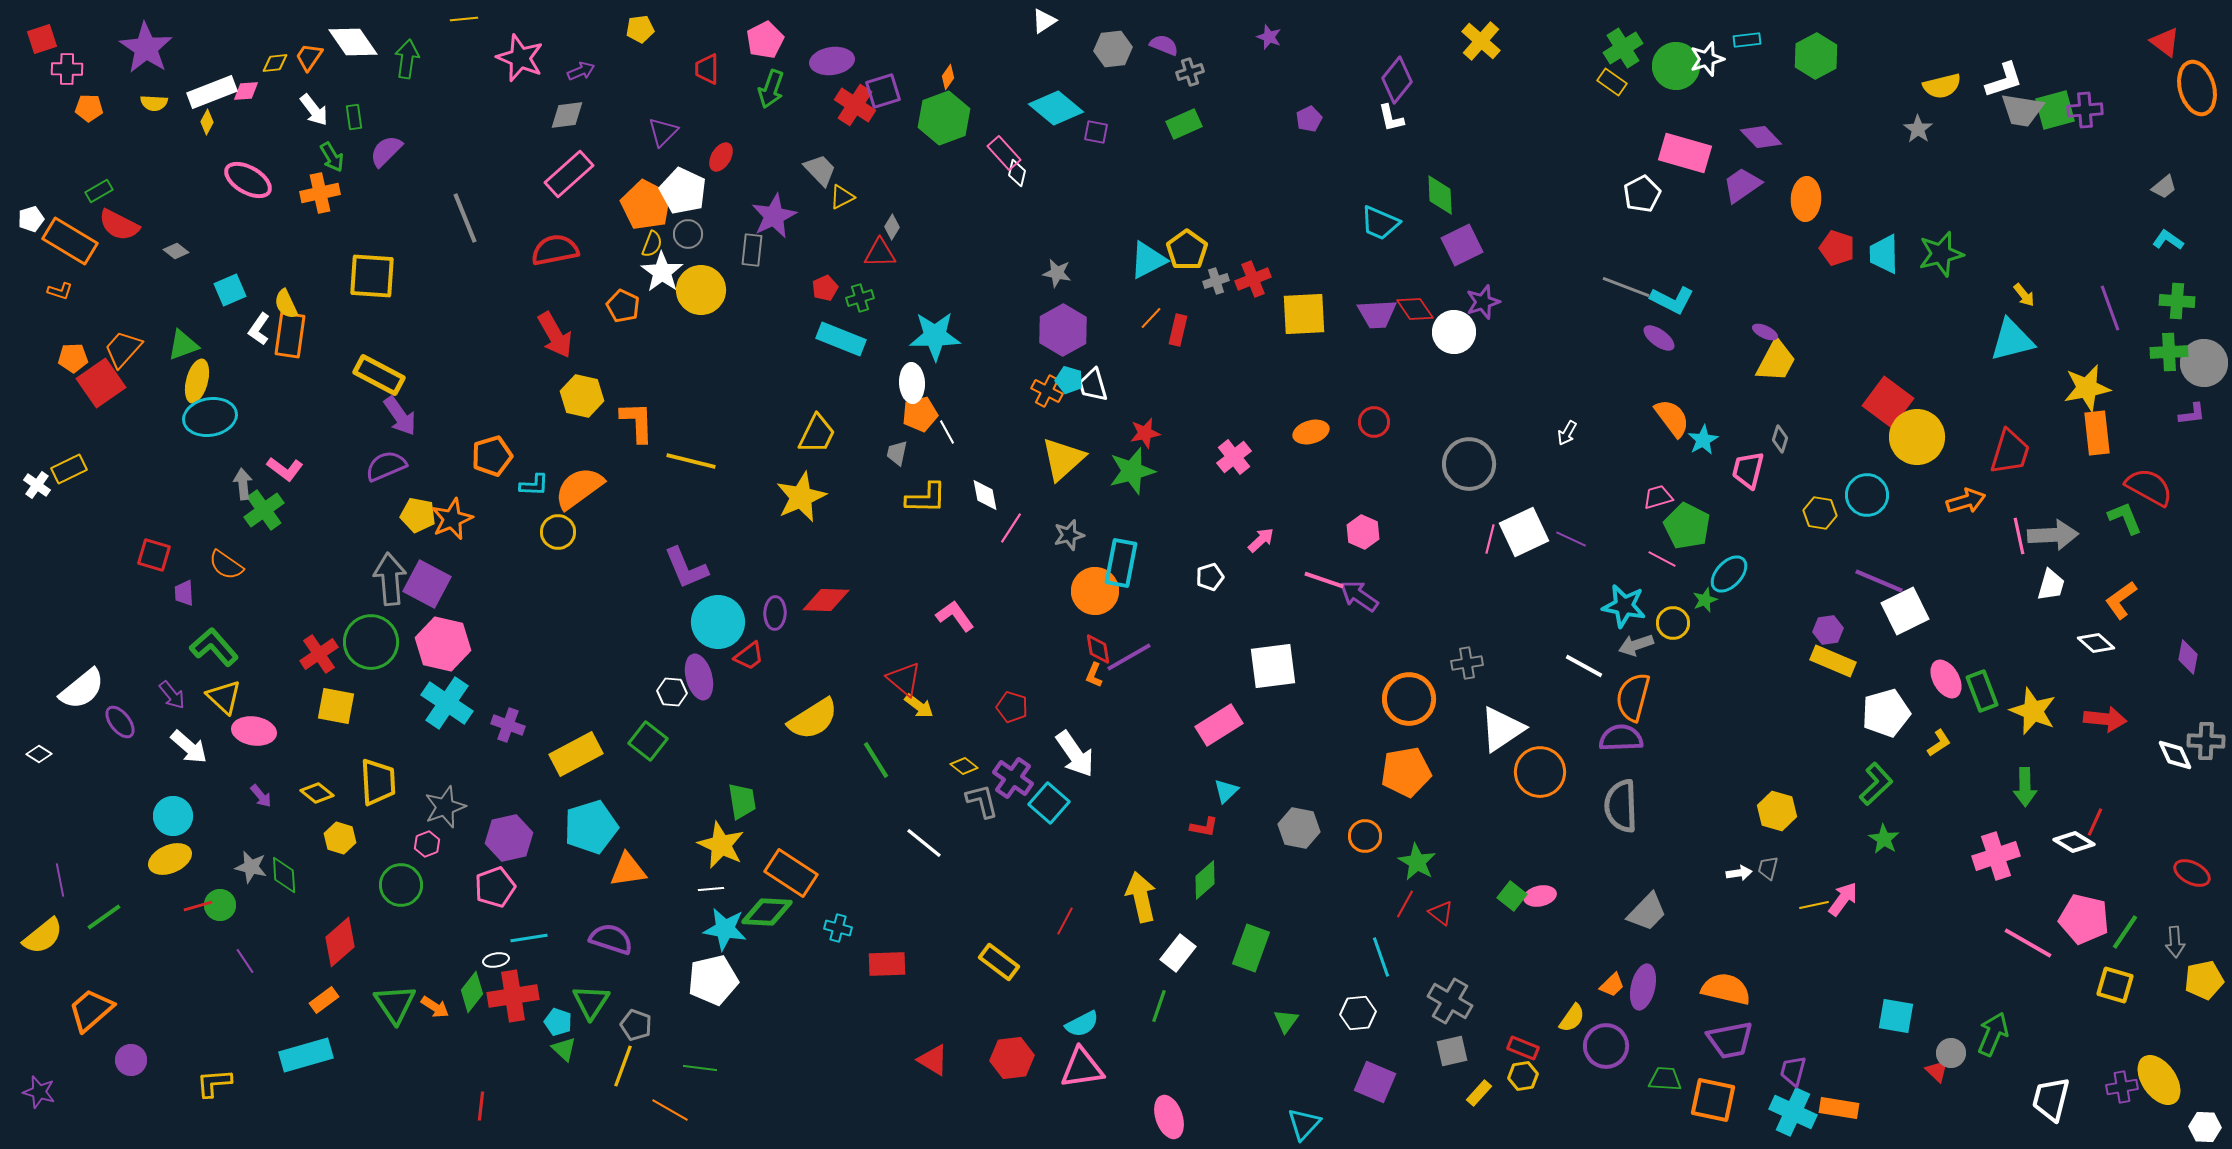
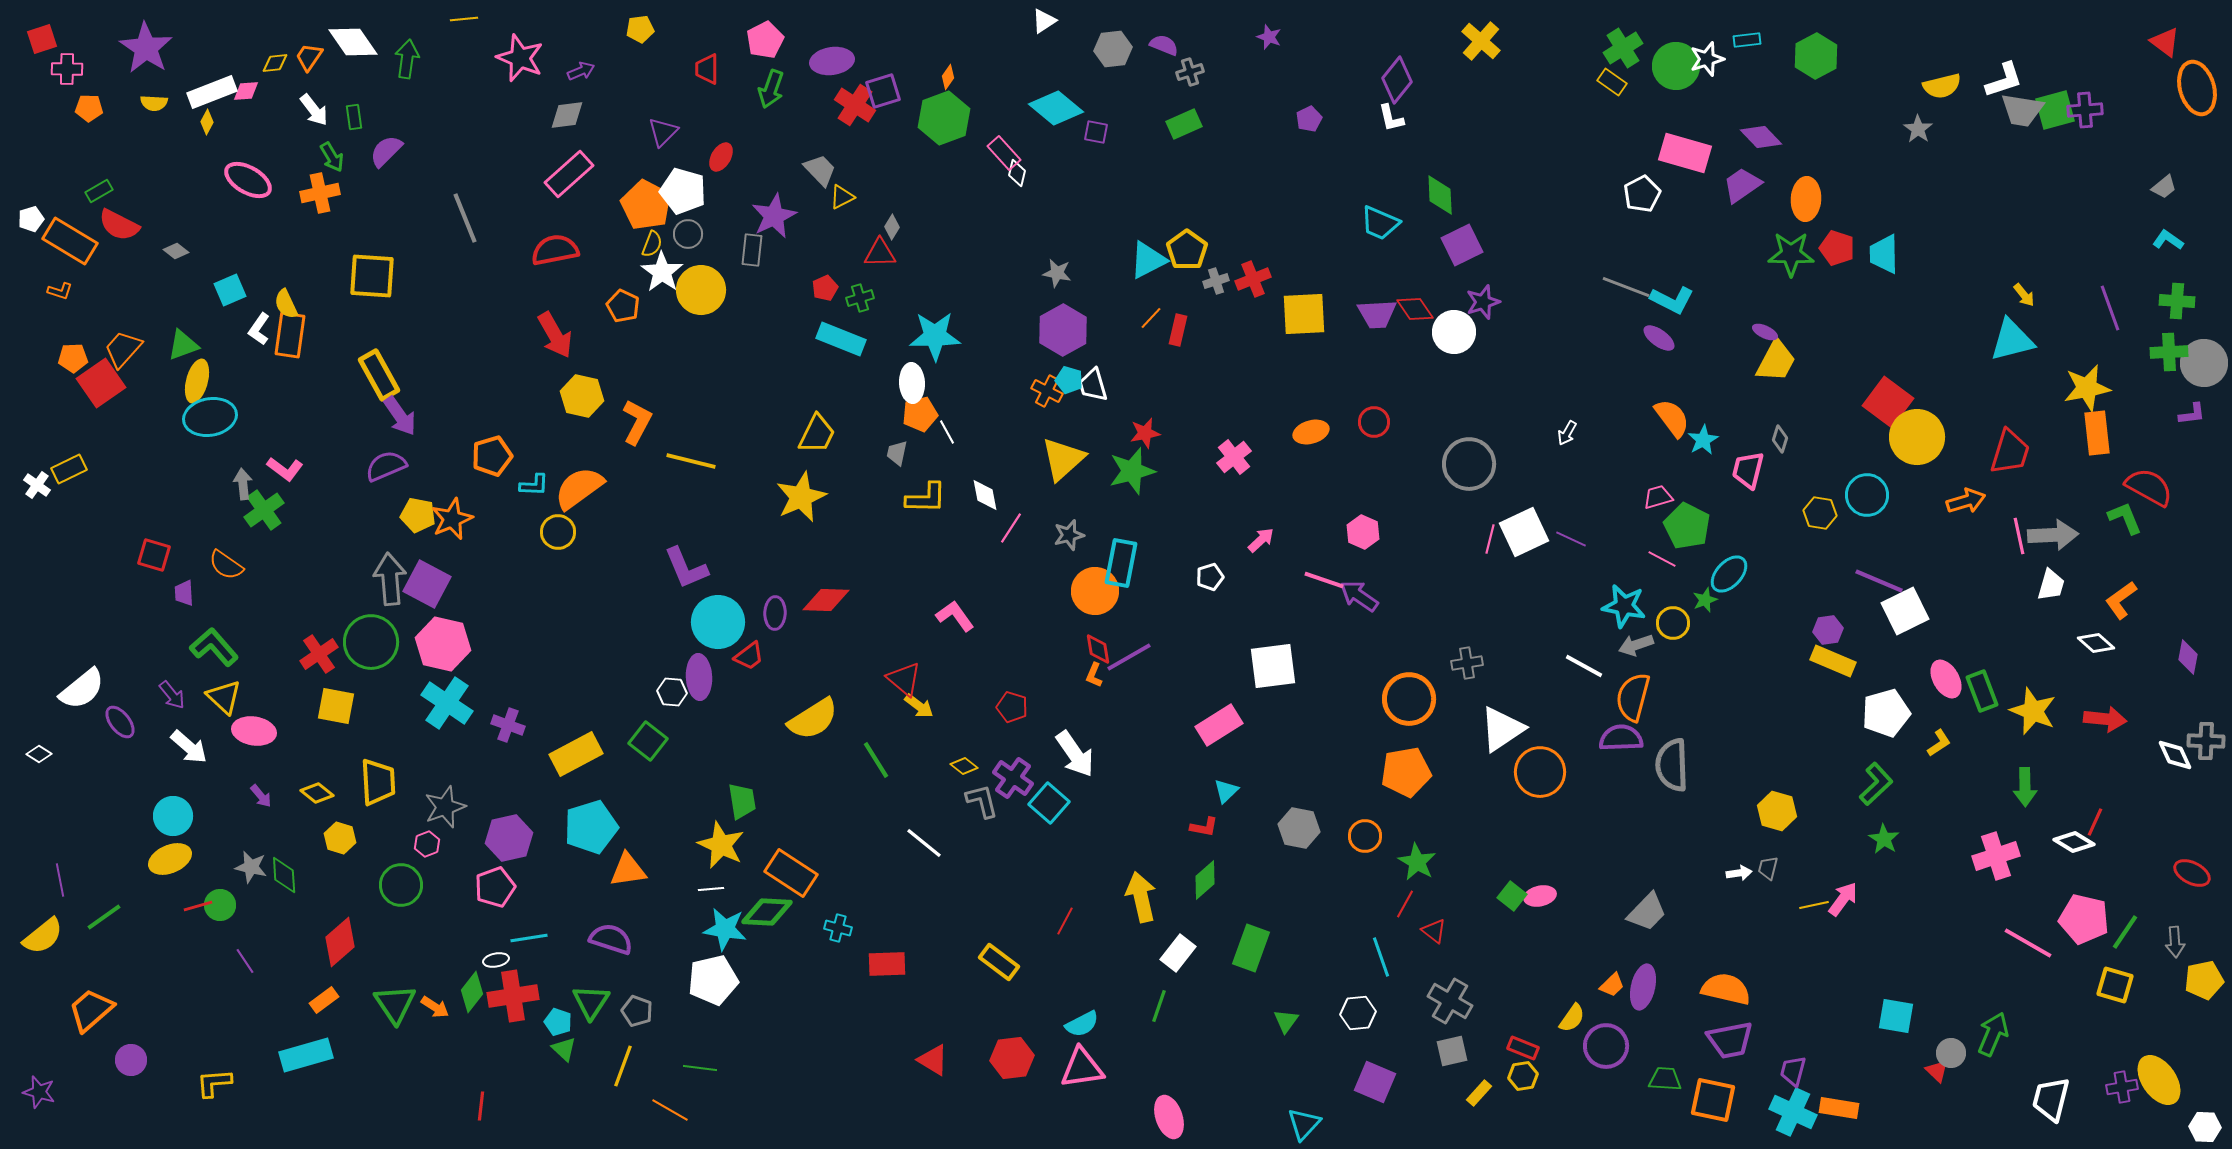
white pentagon at (683, 191): rotated 9 degrees counterclockwise
green star at (1941, 254): moved 150 px left; rotated 15 degrees clockwise
yellow rectangle at (379, 375): rotated 33 degrees clockwise
orange L-shape at (637, 422): rotated 30 degrees clockwise
purple ellipse at (699, 677): rotated 12 degrees clockwise
gray semicircle at (1621, 806): moved 51 px right, 41 px up
red triangle at (1441, 913): moved 7 px left, 18 px down
gray pentagon at (636, 1025): moved 1 px right, 14 px up
